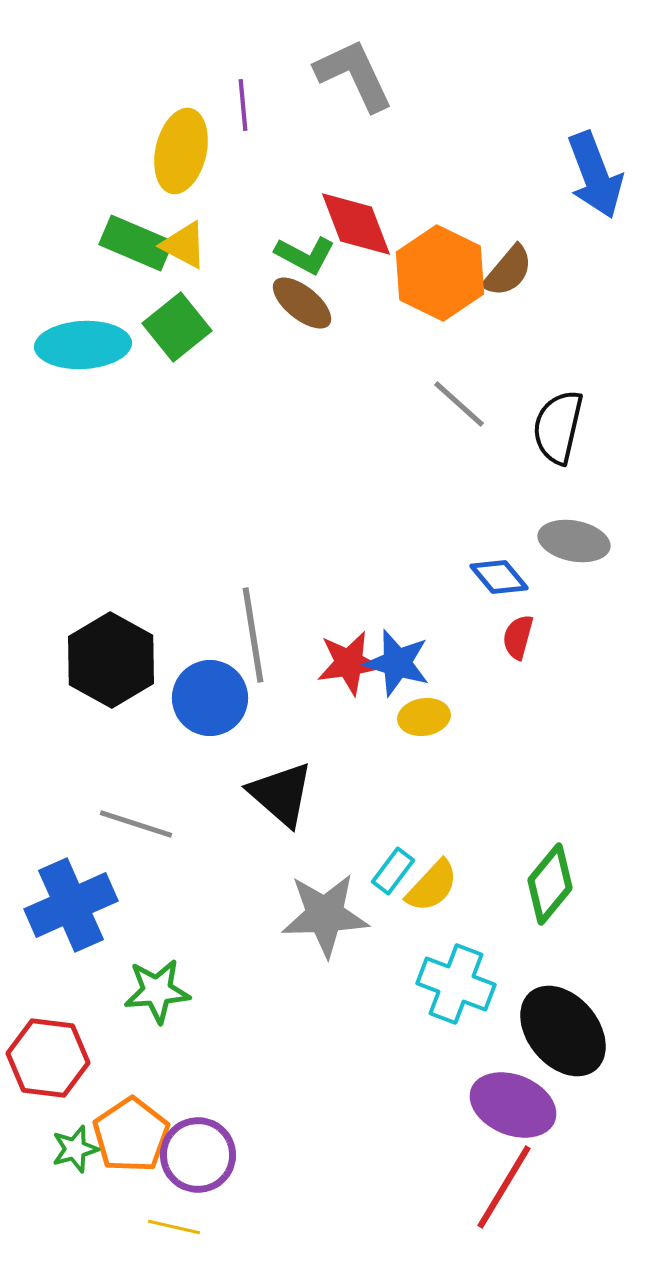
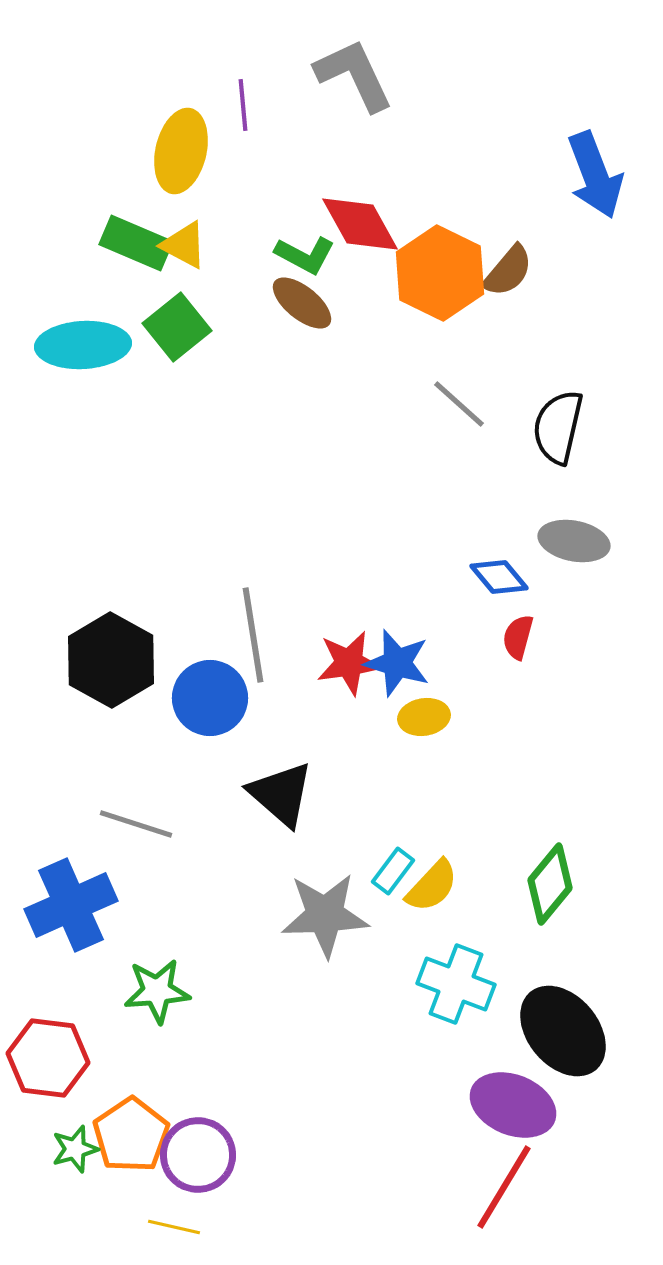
red diamond at (356, 224): moved 4 px right; rotated 8 degrees counterclockwise
